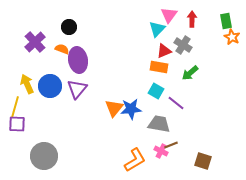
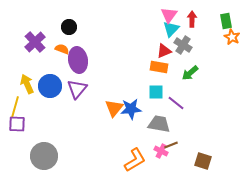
cyan triangle: moved 14 px right
cyan square: moved 1 px down; rotated 28 degrees counterclockwise
